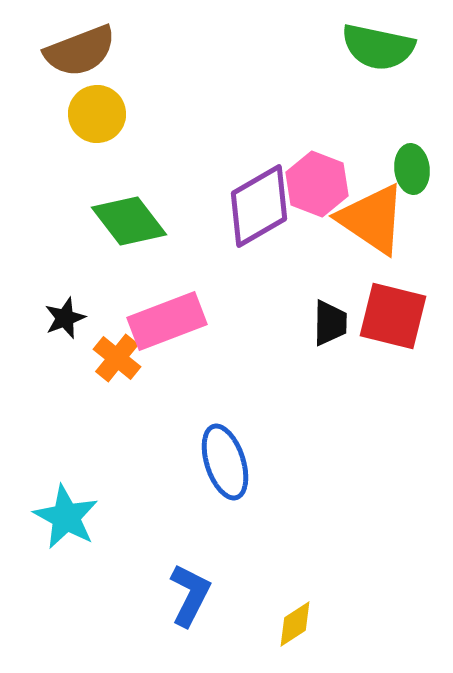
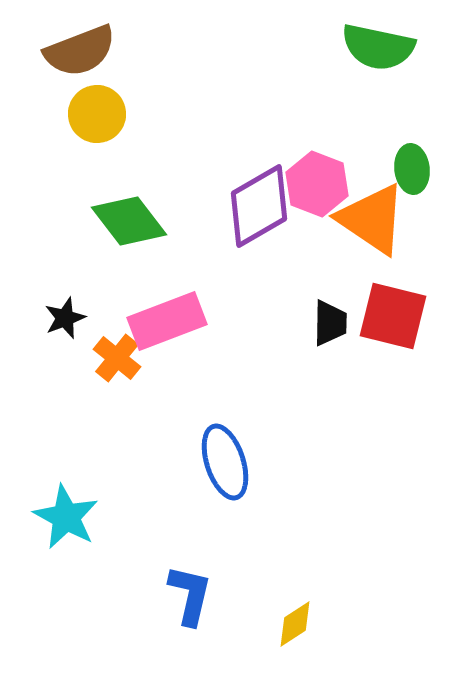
blue L-shape: rotated 14 degrees counterclockwise
